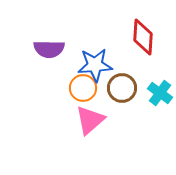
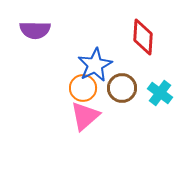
purple semicircle: moved 14 px left, 19 px up
blue star: rotated 24 degrees counterclockwise
pink triangle: moved 5 px left, 4 px up
